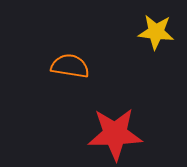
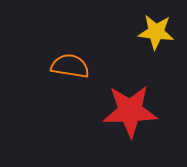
red star: moved 15 px right, 23 px up
